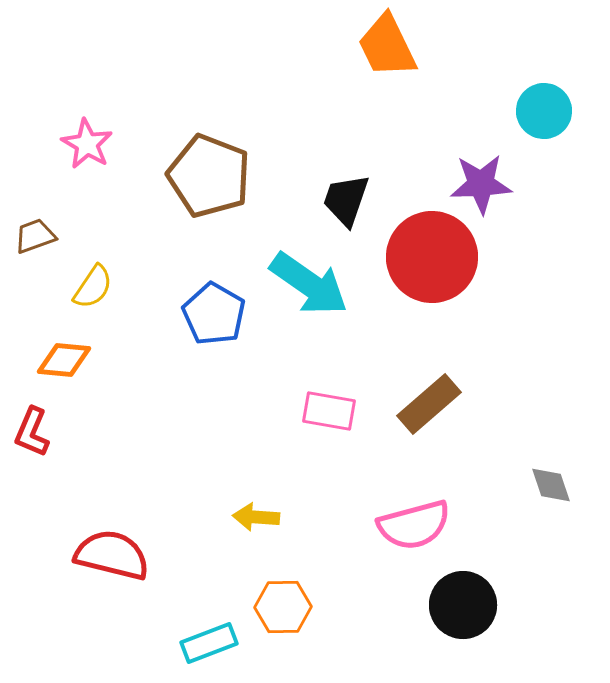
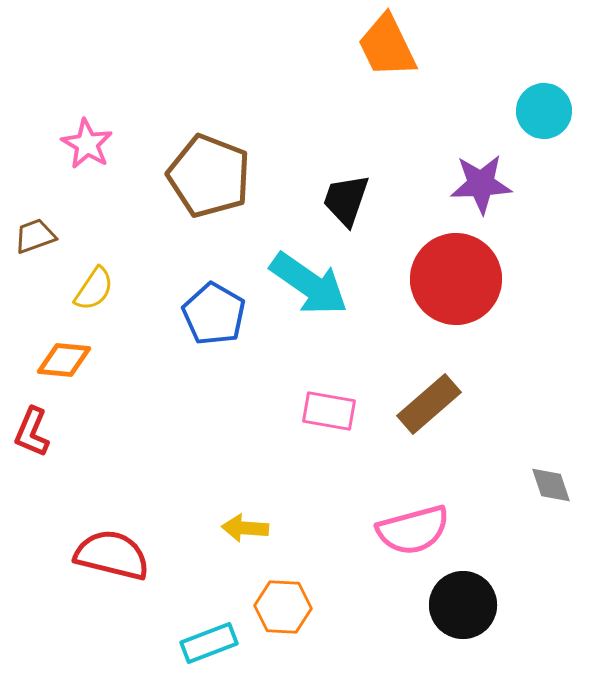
red circle: moved 24 px right, 22 px down
yellow semicircle: moved 1 px right, 2 px down
yellow arrow: moved 11 px left, 11 px down
pink semicircle: moved 1 px left, 5 px down
orange hexagon: rotated 4 degrees clockwise
